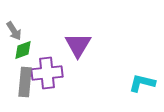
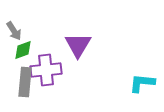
purple cross: moved 1 px left, 3 px up
cyan L-shape: rotated 8 degrees counterclockwise
